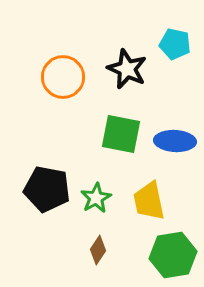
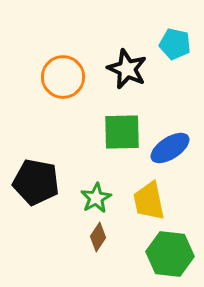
green square: moved 1 px right, 2 px up; rotated 12 degrees counterclockwise
blue ellipse: moved 5 px left, 7 px down; rotated 36 degrees counterclockwise
black pentagon: moved 11 px left, 7 px up
brown diamond: moved 13 px up
green hexagon: moved 3 px left, 1 px up; rotated 15 degrees clockwise
